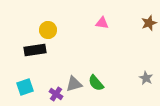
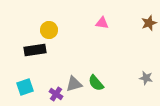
yellow circle: moved 1 px right
gray star: rotated 16 degrees counterclockwise
